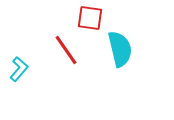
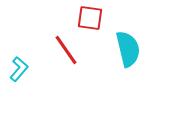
cyan semicircle: moved 8 px right
